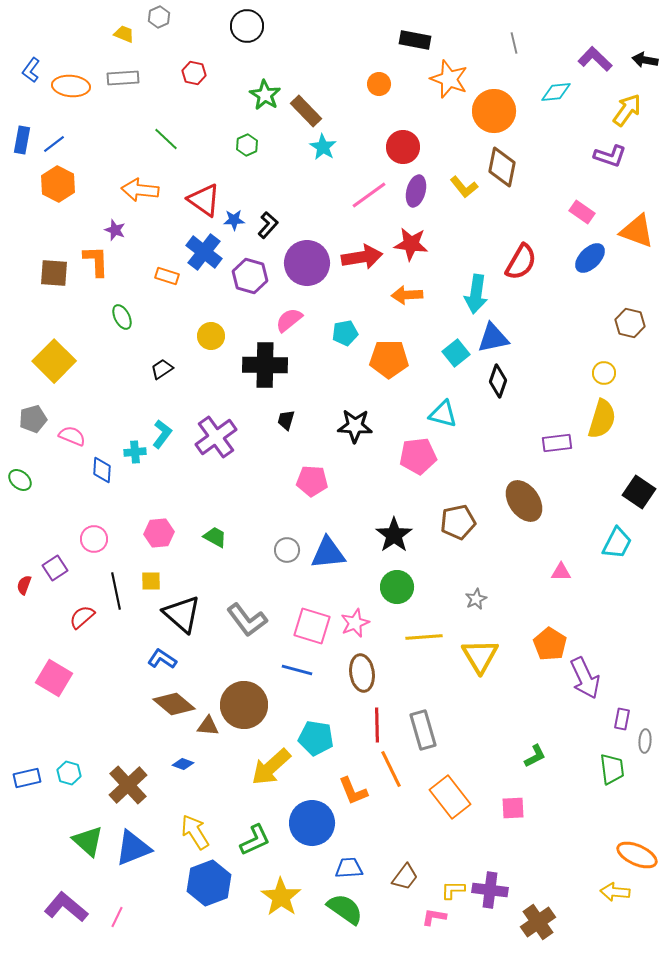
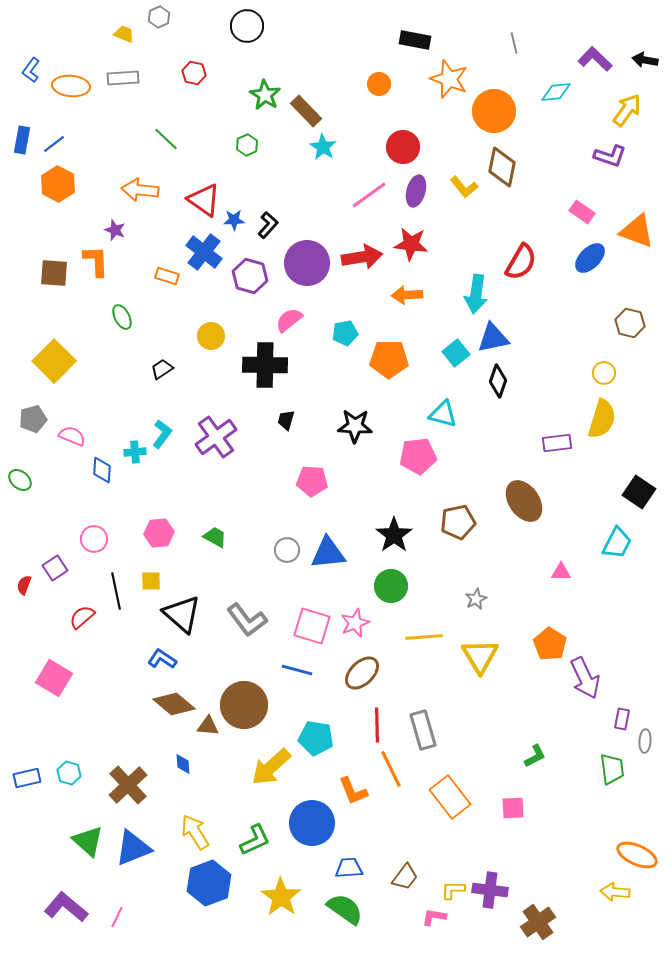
green circle at (397, 587): moved 6 px left, 1 px up
brown ellipse at (362, 673): rotated 54 degrees clockwise
blue diamond at (183, 764): rotated 65 degrees clockwise
